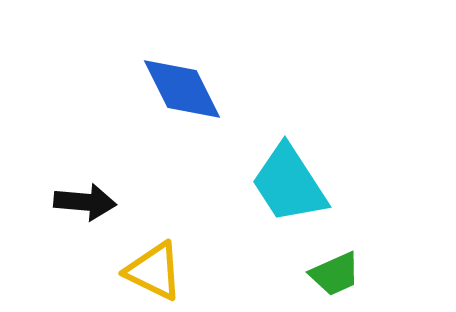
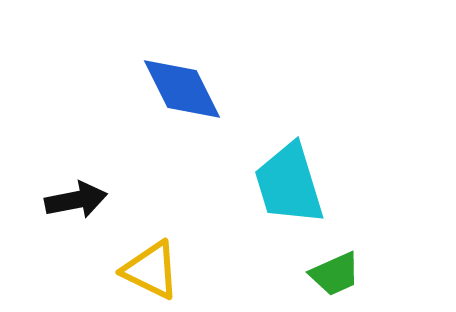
cyan trapezoid: rotated 16 degrees clockwise
black arrow: moved 9 px left, 2 px up; rotated 16 degrees counterclockwise
yellow triangle: moved 3 px left, 1 px up
